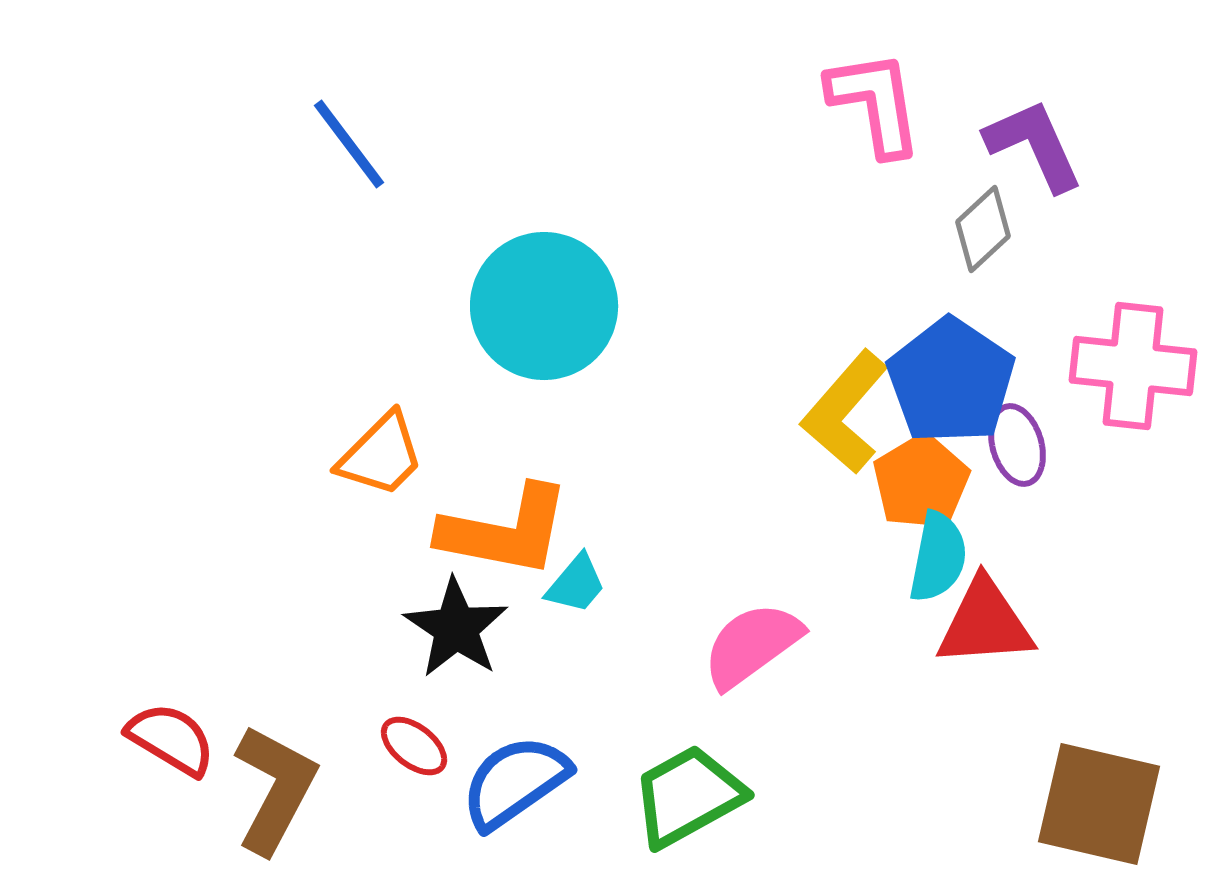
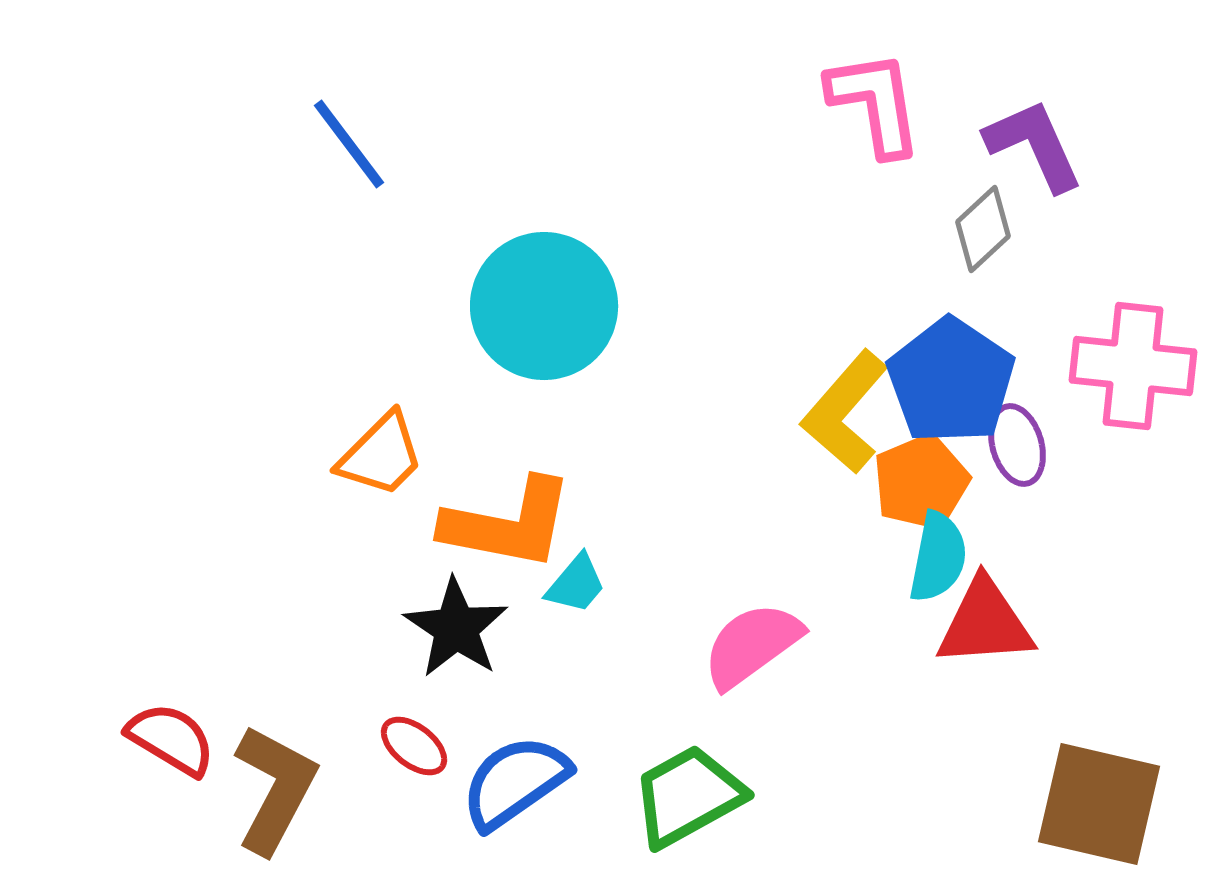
orange pentagon: rotated 8 degrees clockwise
orange L-shape: moved 3 px right, 7 px up
